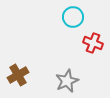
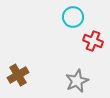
red cross: moved 2 px up
gray star: moved 10 px right
